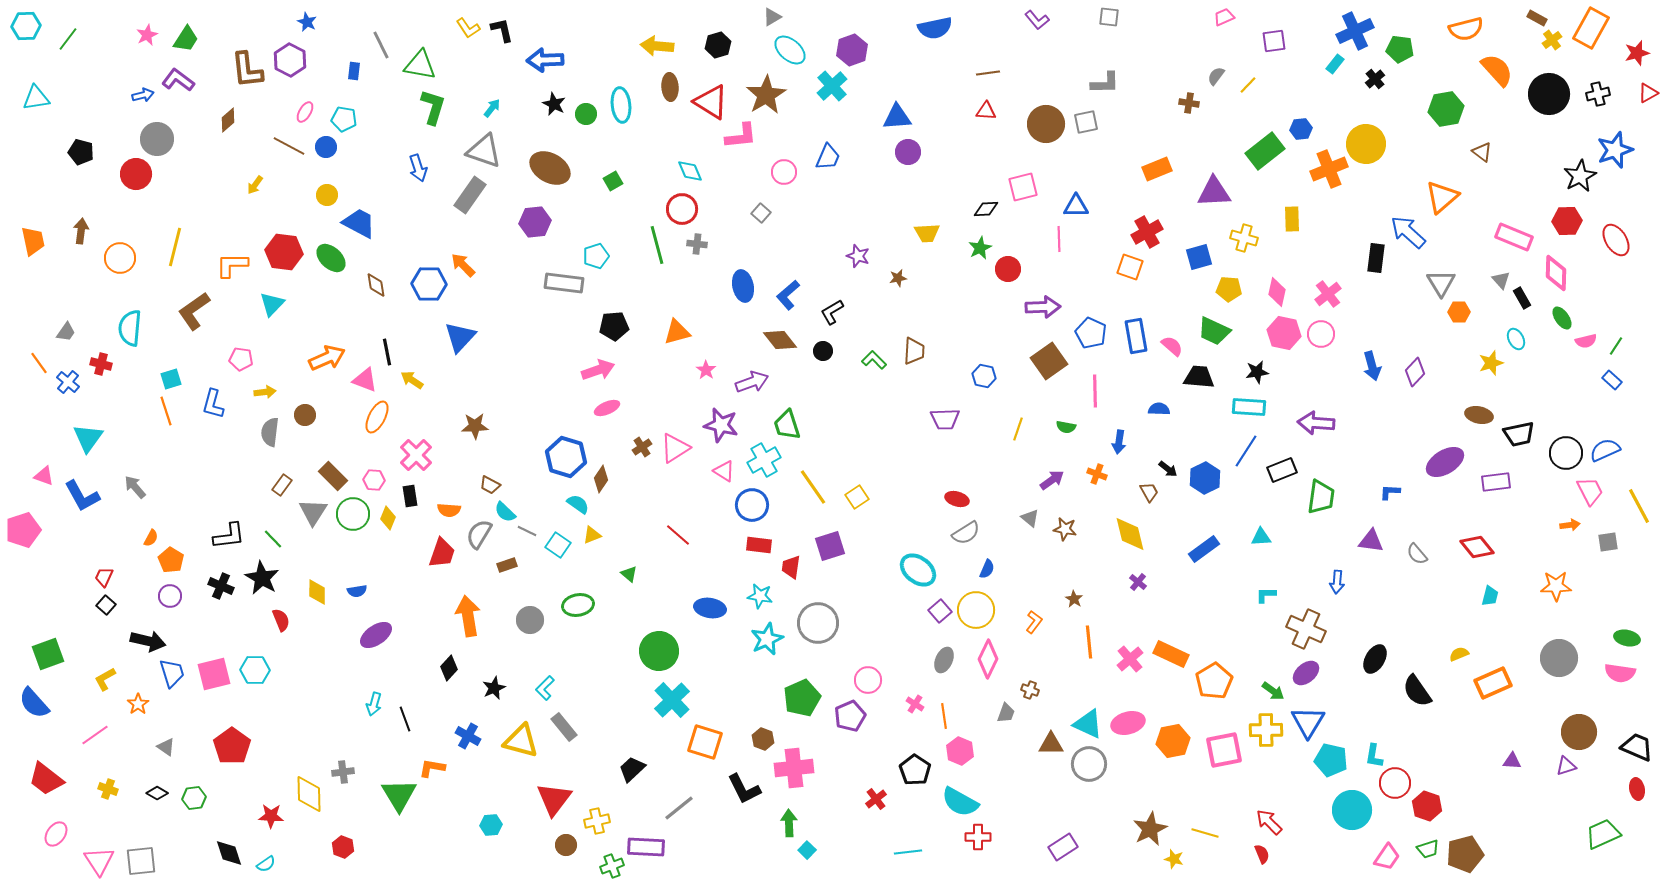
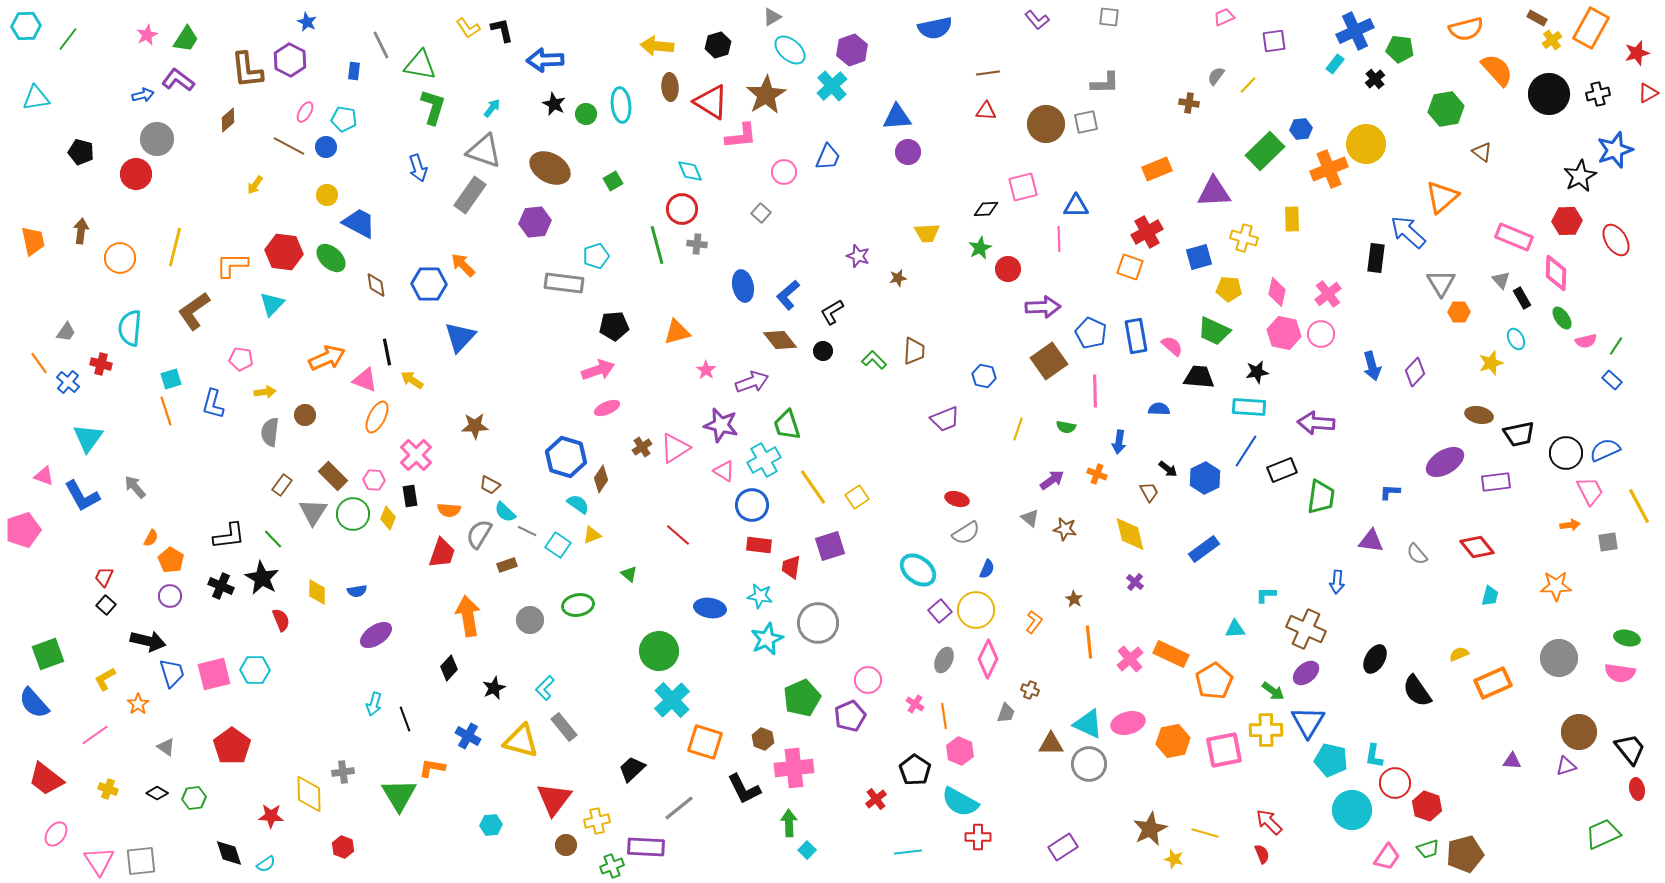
green rectangle at (1265, 151): rotated 6 degrees counterclockwise
purple trapezoid at (945, 419): rotated 20 degrees counterclockwise
cyan triangle at (1261, 537): moved 26 px left, 92 px down
purple cross at (1138, 582): moved 3 px left
black trapezoid at (1637, 747): moved 7 px left, 2 px down; rotated 28 degrees clockwise
